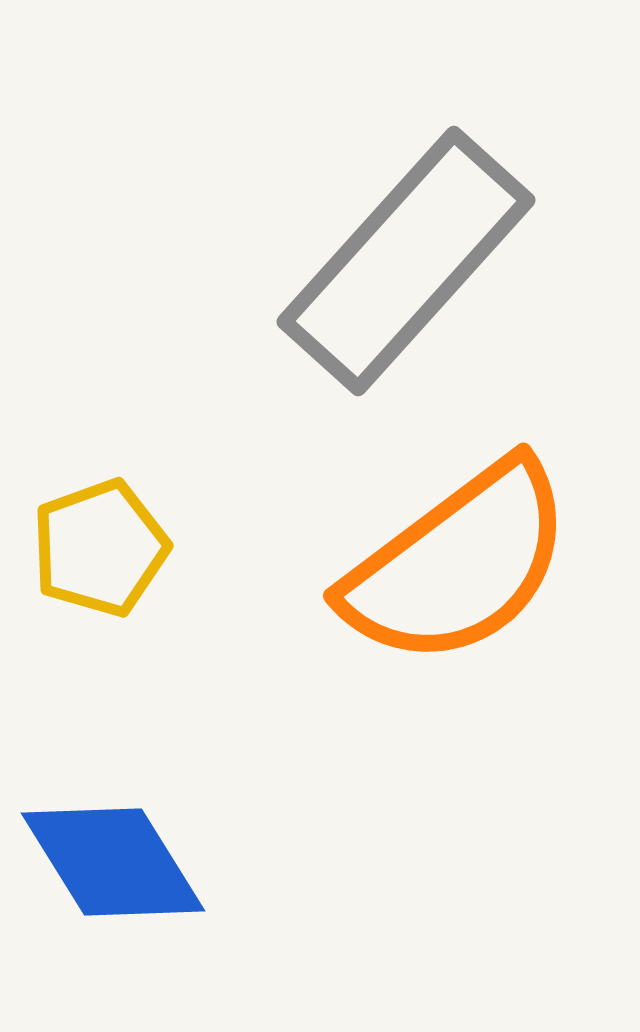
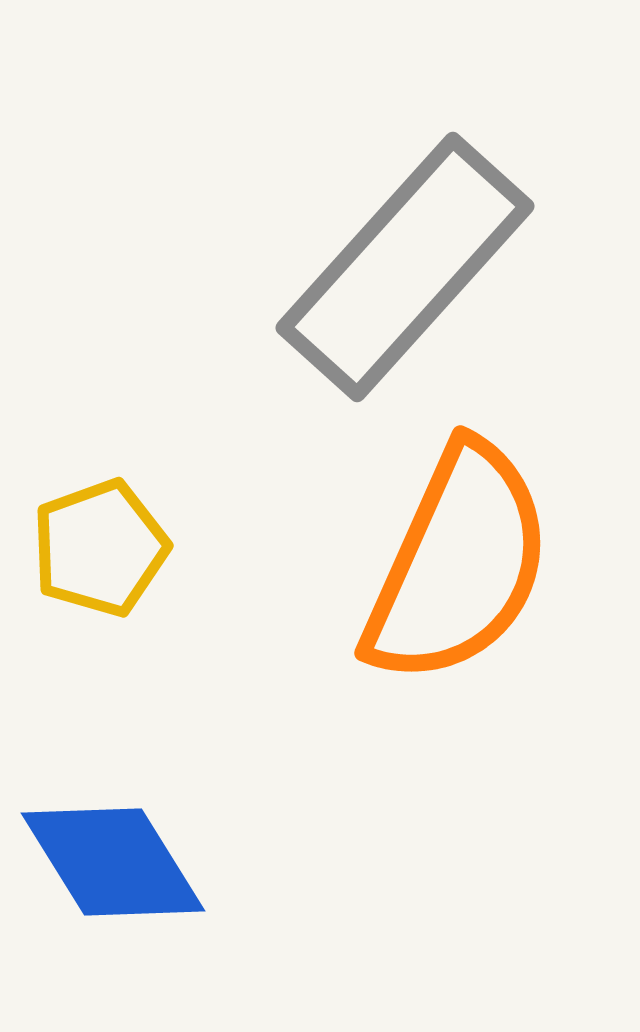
gray rectangle: moved 1 px left, 6 px down
orange semicircle: rotated 29 degrees counterclockwise
